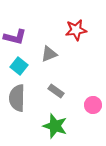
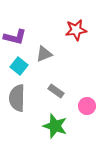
gray triangle: moved 5 px left
pink circle: moved 6 px left, 1 px down
